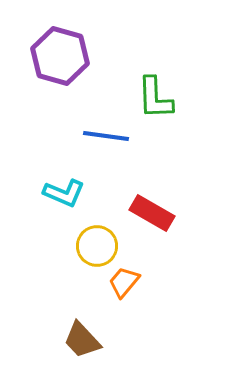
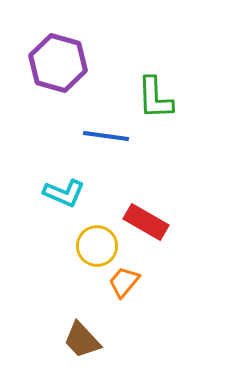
purple hexagon: moved 2 px left, 7 px down
red rectangle: moved 6 px left, 9 px down
